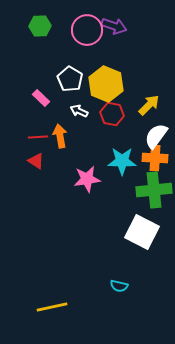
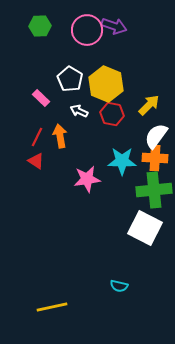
red line: moved 1 px left; rotated 60 degrees counterclockwise
white square: moved 3 px right, 4 px up
